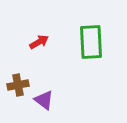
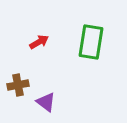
green rectangle: rotated 12 degrees clockwise
purple triangle: moved 2 px right, 2 px down
